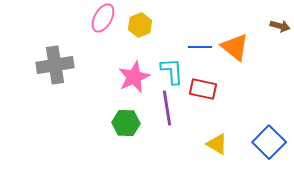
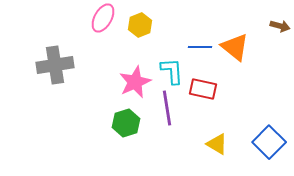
pink star: moved 1 px right, 5 px down
green hexagon: rotated 20 degrees counterclockwise
